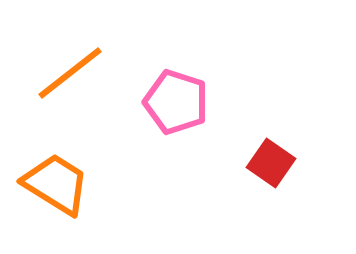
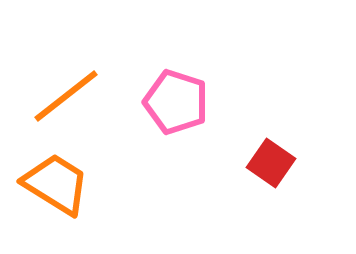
orange line: moved 4 px left, 23 px down
